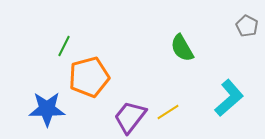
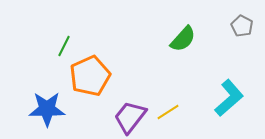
gray pentagon: moved 5 px left
green semicircle: moved 1 px right, 9 px up; rotated 108 degrees counterclockwise
orange pentagon: moved 1 px right, 1 px up; rotated 9 degrees counterclockwise
